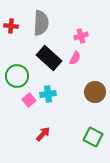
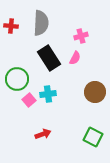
black rectangle: rotated 15 degrees clockwise
green circle: moved 3 px down
red arrow: rotated 28 degrees clockwise
